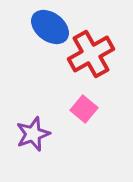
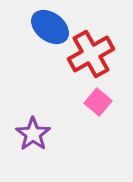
pink square: moved 14 px right, 7 px up
purple star: rotated 16 degrees counterclockwise
